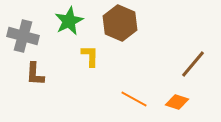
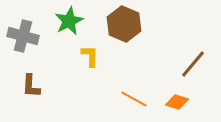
brown hexagon: moved 4 px right, 1 px down
brown L-shape: moved 4 px left, 12 px down
